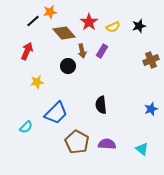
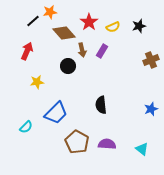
brown arrow: moved 1 px up
